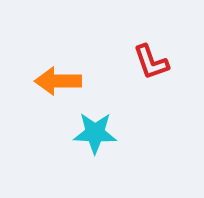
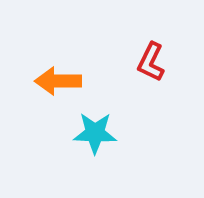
red L-shape: rotated 45 degrees clockwise
